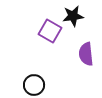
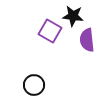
black star: rotated 15 degrees clockwise
purple semicircle: moved 1 px right, 14 px up
